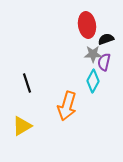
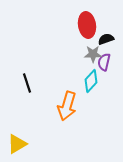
cyan diamond: moved 2 px left; rotated 15 degrees clockwise
yellow triangle: moved 5 px left, 18 px down
